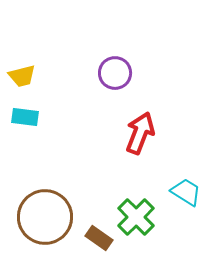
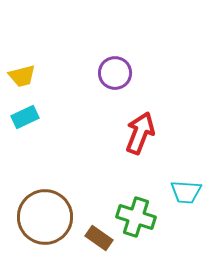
cyan rectangle: rotated 32 degrees counterclockwise
cyan trapezoid: rotated 152 degrees clockwise
green cross: rotated 27 degrees counterclockwise
